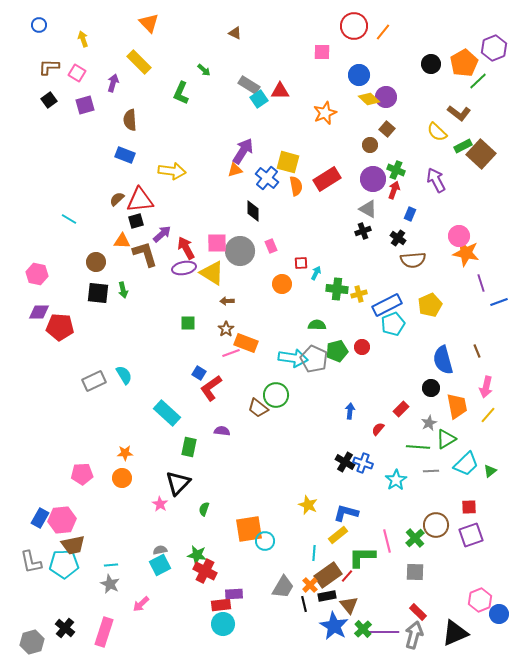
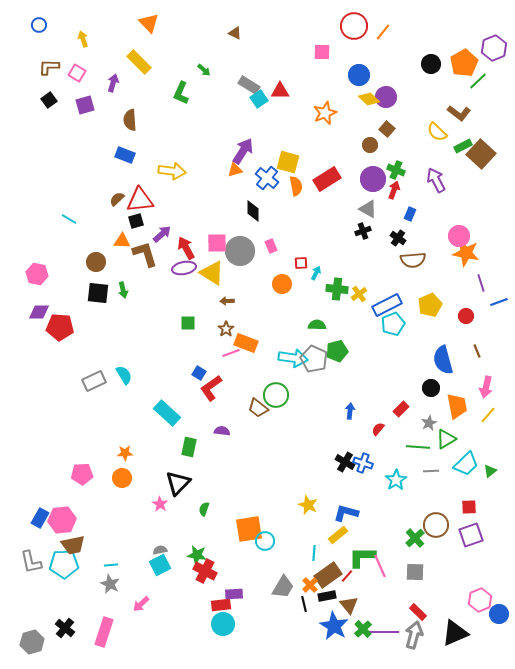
yellow cross at (359, 294): rotated 21 degrees counterclockwise
red circle at (362, 347): moved 104 px right, 31 px up
pink line at (387, 541): moved 7 px left, 25 px down; rotated 10 degrees counterclockwise
